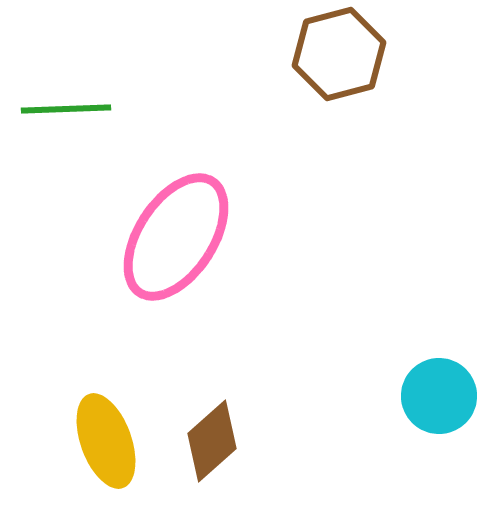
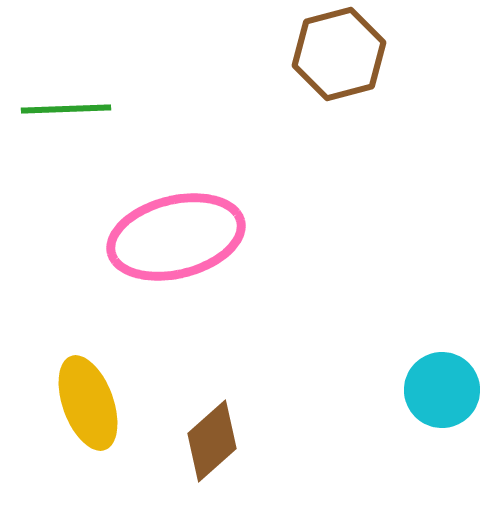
pink ellipse: rotated 43 degrees clockwise
cyan circle: moved 3 px right, 6 px up
yellow ellipse: moved 18 px left, 38 px up
